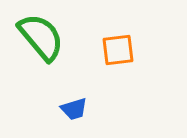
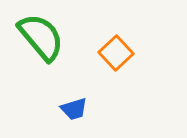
orange square: moved 2 px left, 3 px down; rotated 36 degrees counterclockwise
